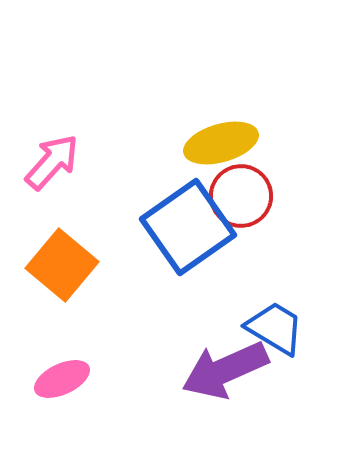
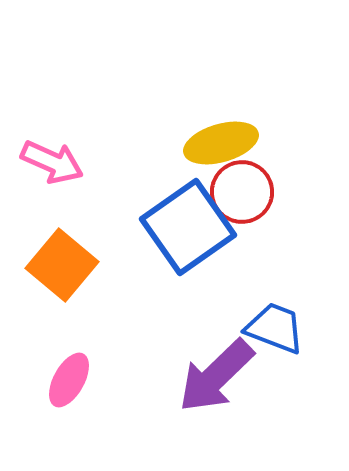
pink arrow: rotated 72 degrees clockwise
red circle: moved 1 px right, 4 px up
blue trapezoid: rotated 10 degrees counterclockwise
purple arrow: moved 9 px left, 6 px down; rotated 20 degrees counterclockwise
pink ellipse: moved 7 px right, 1 px down; rotated 36 degrees counterclockwise
